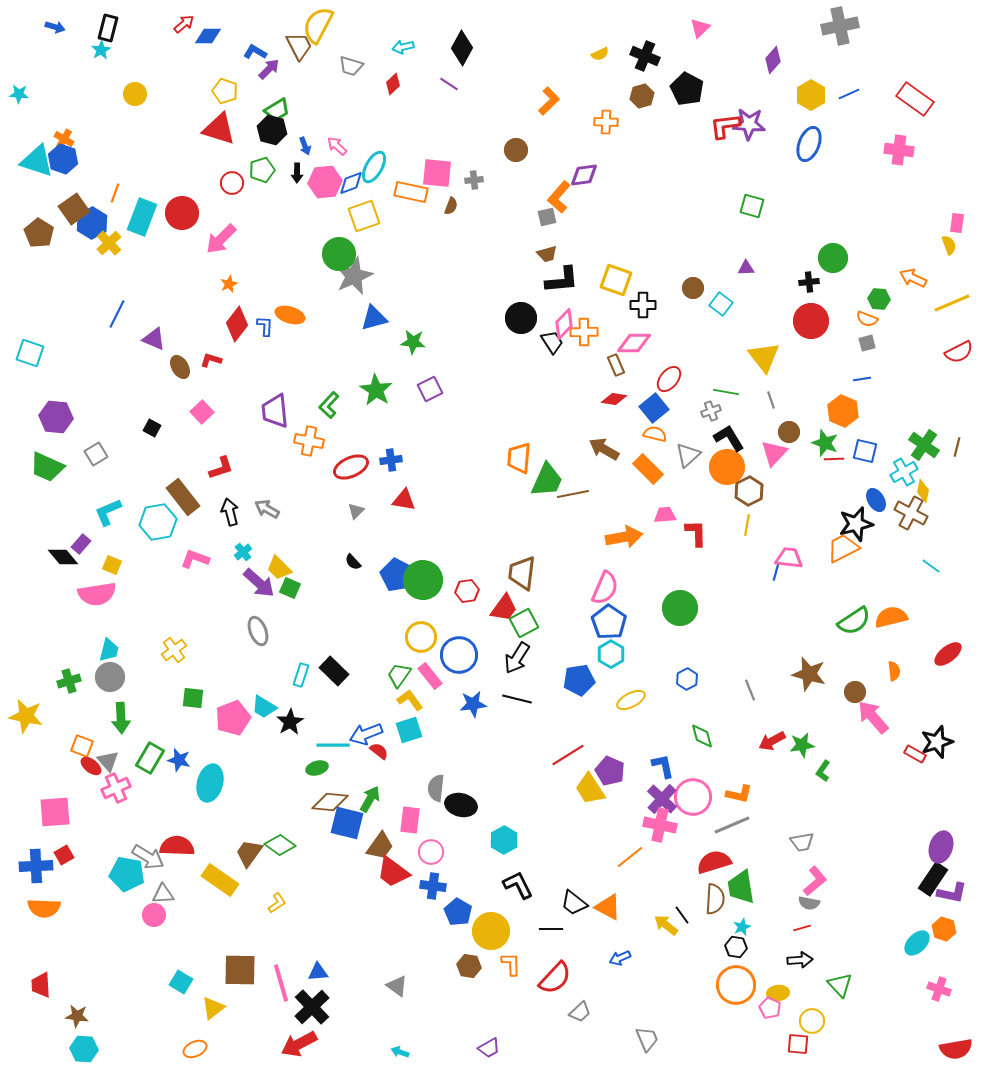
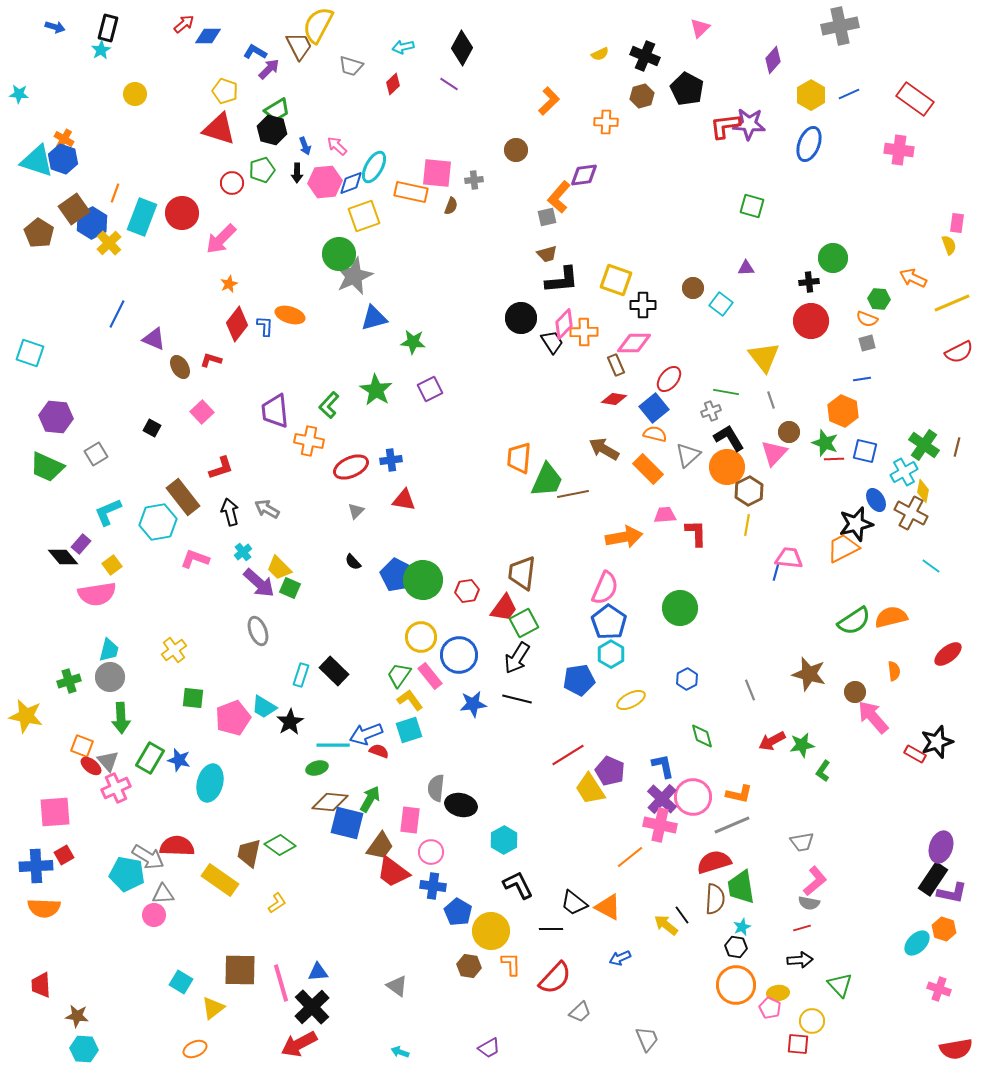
yellow square at (112, 565): rotated 30 degrees clockwise
red semicircle at (379, 751): rotated 18 degrees counterclockwise
brown trapezoid at (249, 853): rotated 24 degrees counterclockwise
